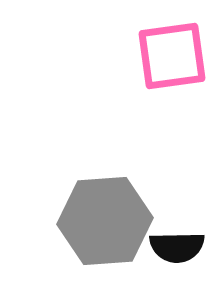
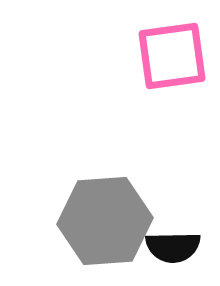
black semicircle: moved 4 px left
